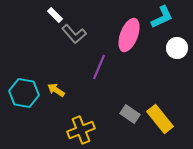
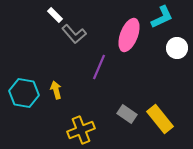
yellow arrow: rotated 42 degrees clockwise
gray rectangle: moved 3 px left
